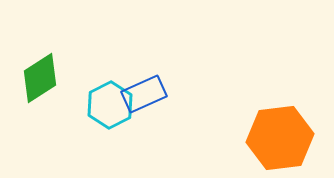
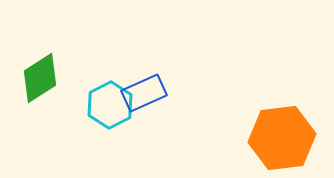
blue rectangle: moved 1 px up
orange hexagon: moved 2 px right
